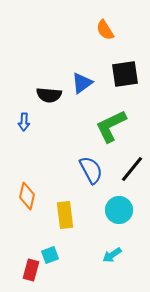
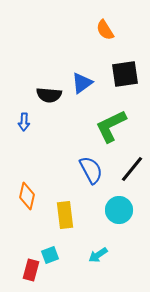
cyan arrow: moved 14 px left
